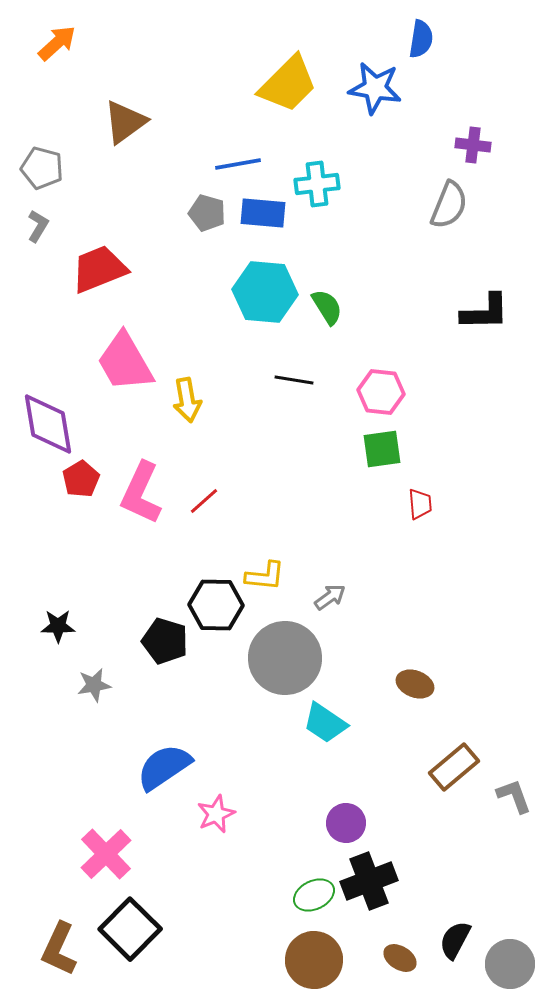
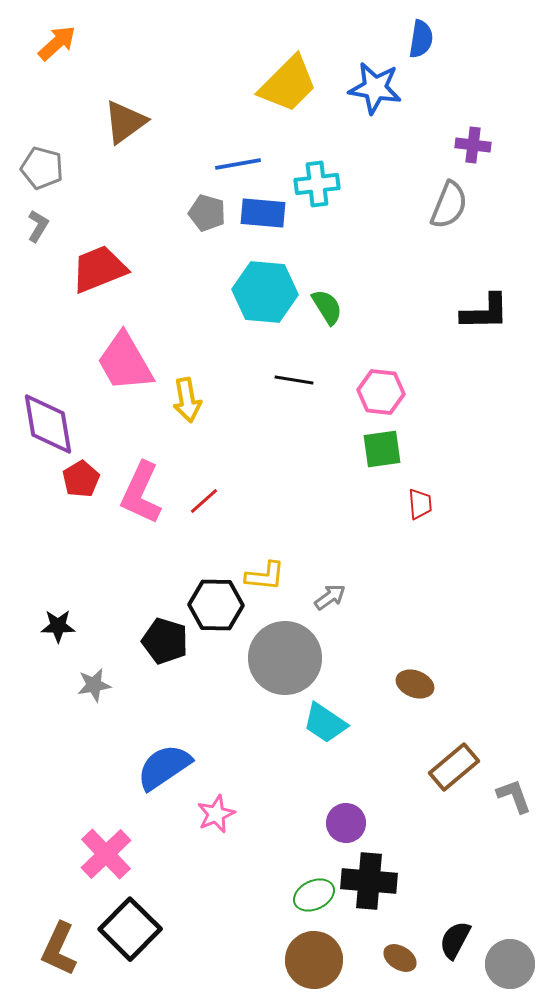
black cross at (369, 881): rotated 26 degrees clockwise
